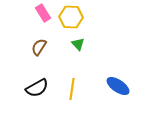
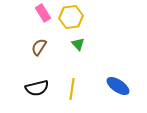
yellow hexagon: rotated 10 degrees counterclockwise
black semicircle: rotated 15 degrees clockwise
